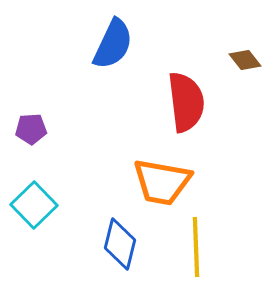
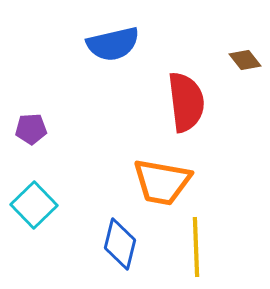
blue semicircle: rotated 52 degrees clockwise
